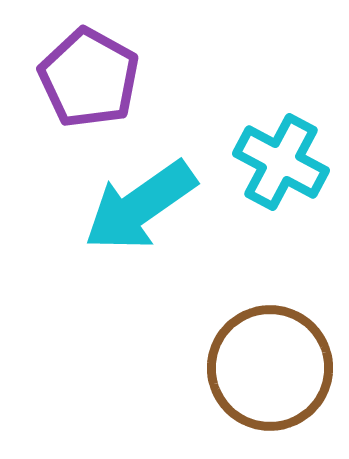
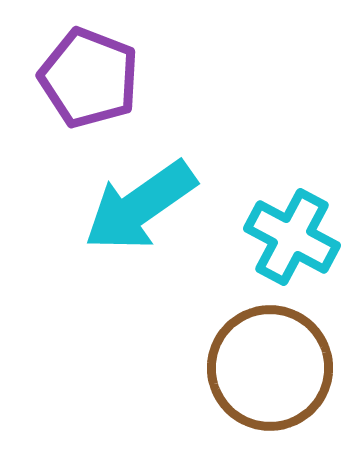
purple pentagon: rotated 8 degrees counterclockwise
cyan cross: moved 11 px right, 75 px down
